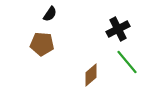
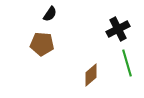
green line: moved 1 px down; rotated 24 degrees clockwise
